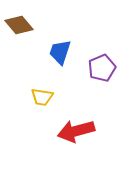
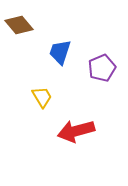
yellow trapezoid: rotated 130 degrees counterclockwise
